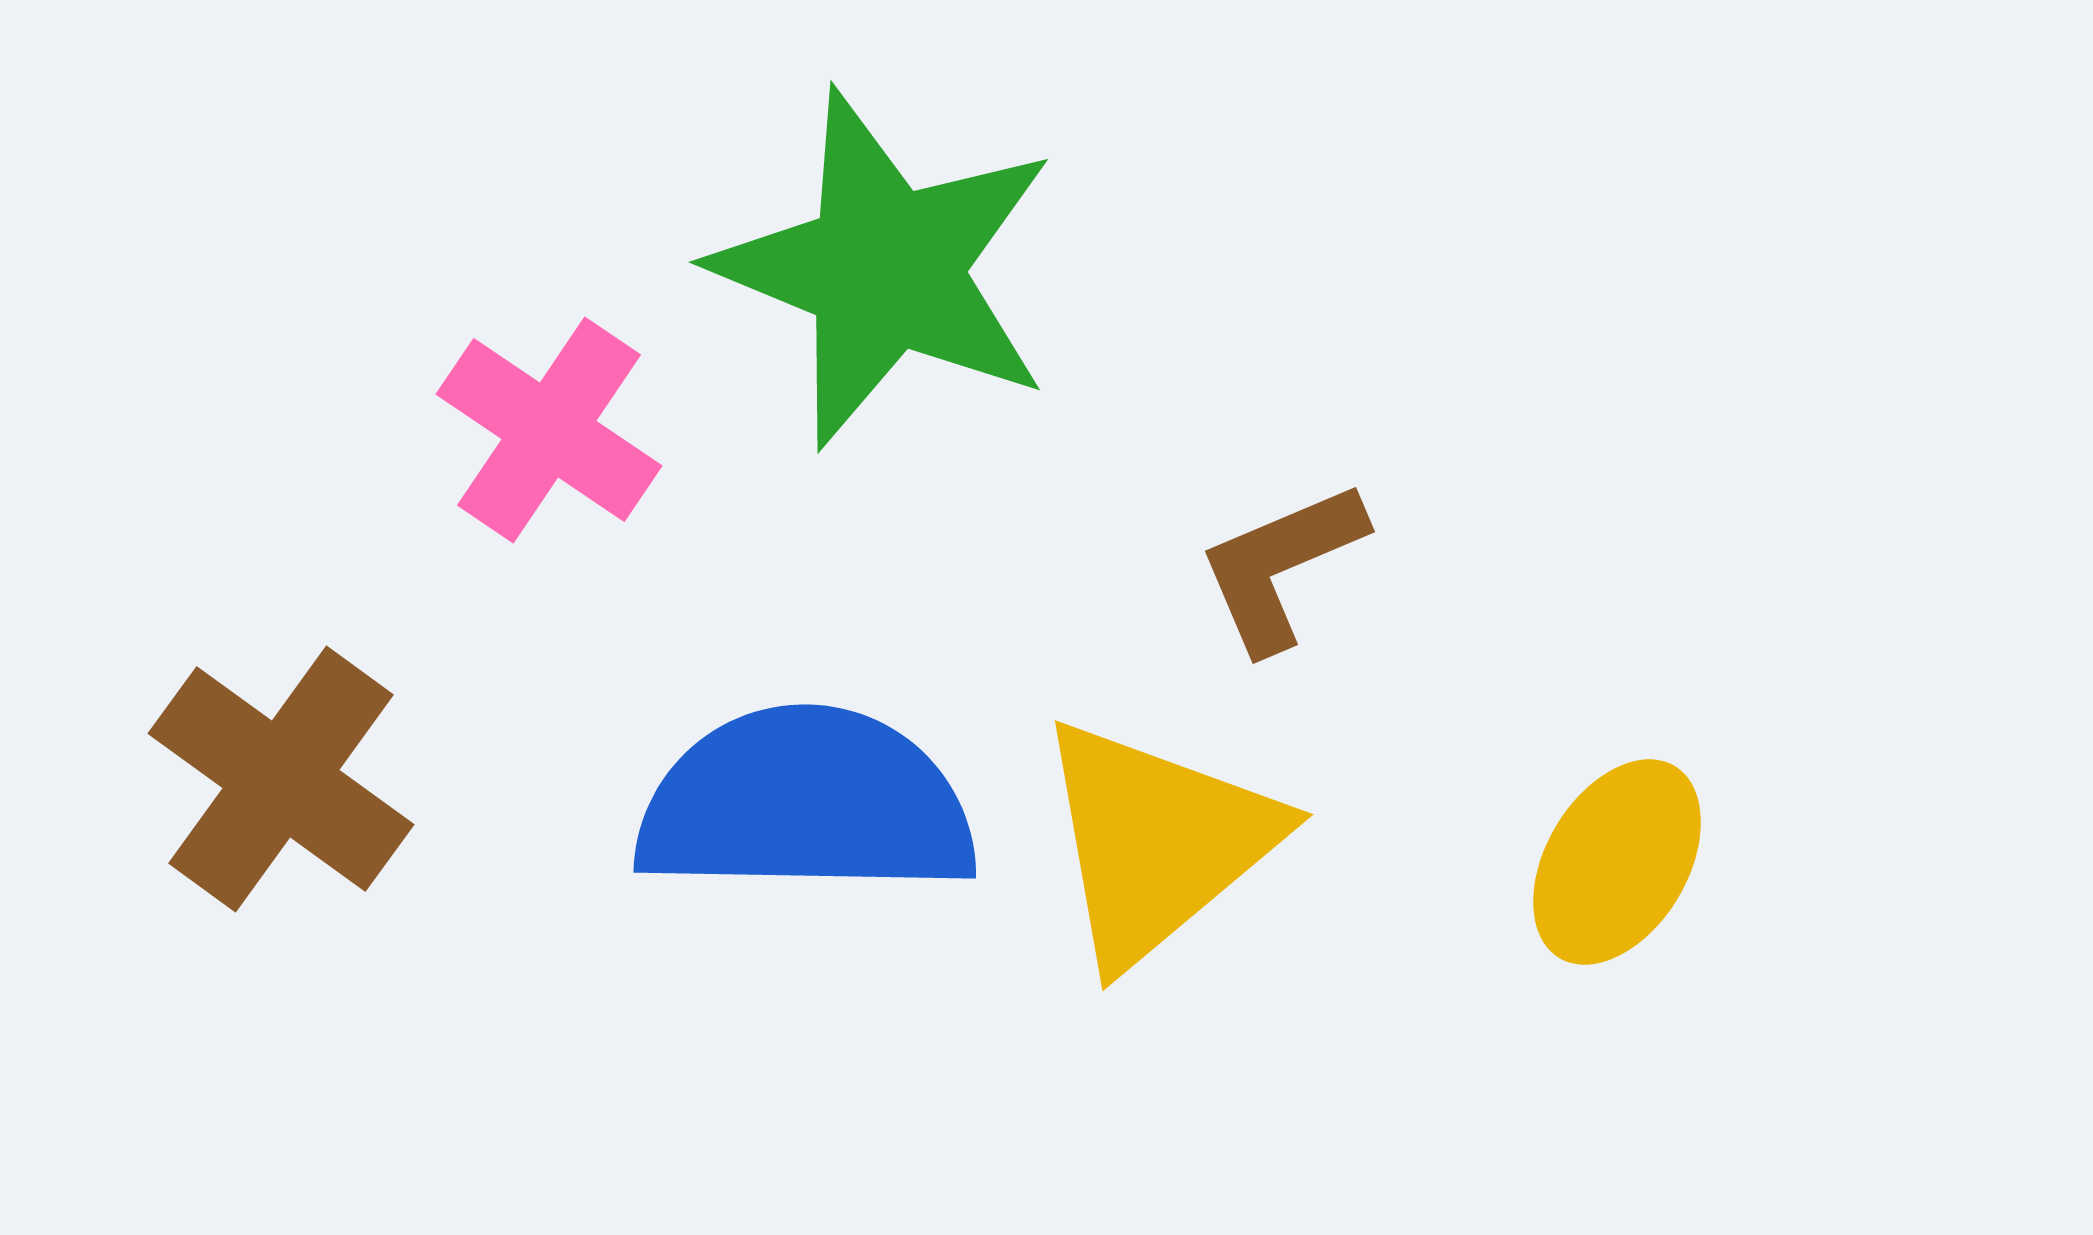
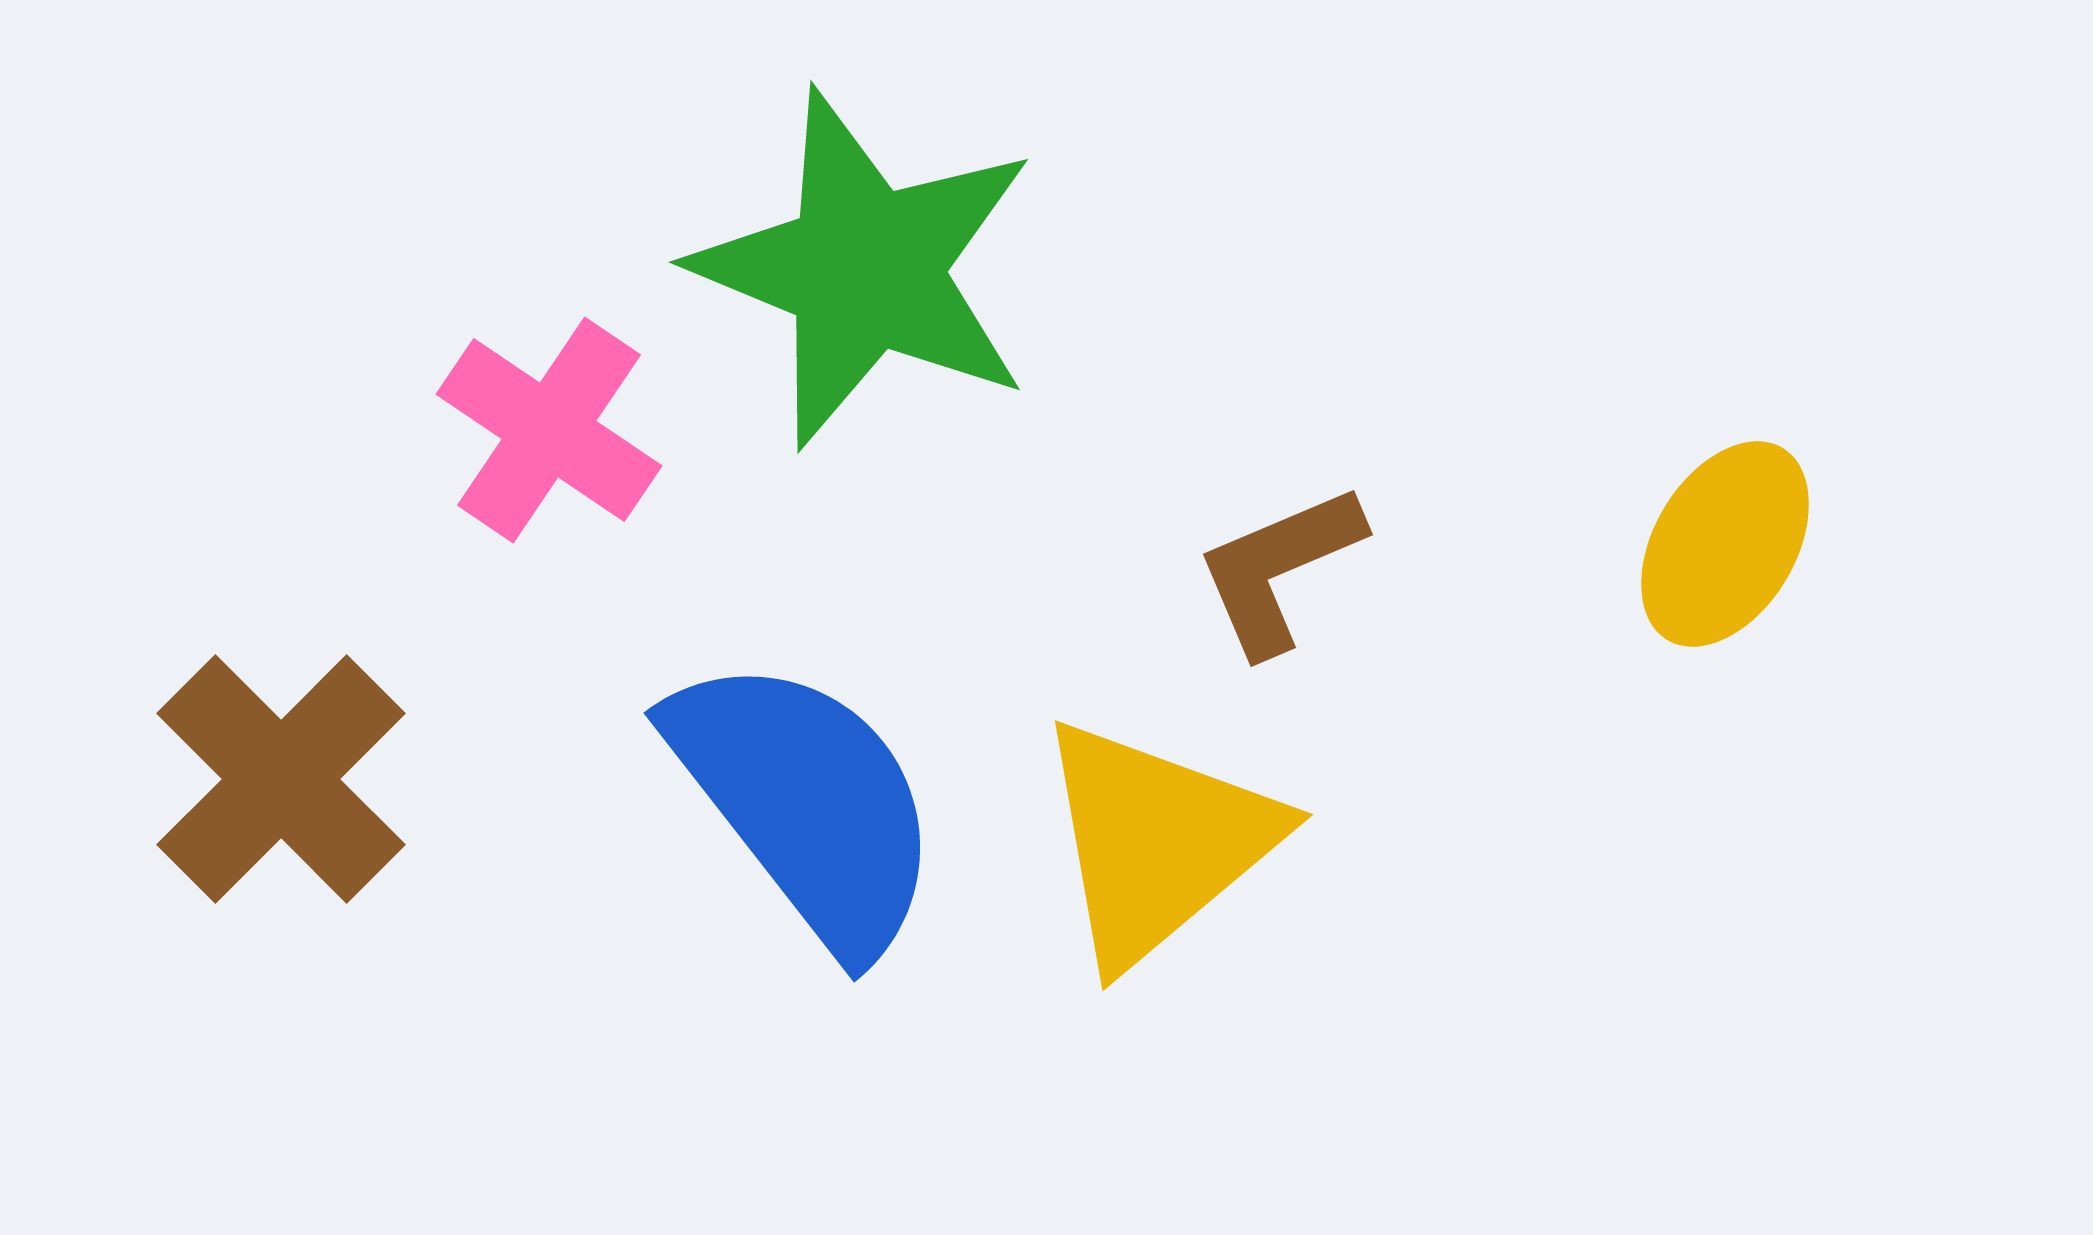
green star: moved 20 px left
brown L-shape: moved 2 px left, 3 px down
brown cross: rotated 9 degrees clockwise
blue semicircle: rotated 51 degrees clockwise
yellow ellipse: moved 108 px right, 318 px up
